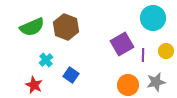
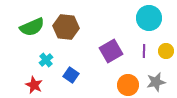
cyan circle: moved 4 px left
brown hexagon: rotated 15 degrees counterclockwise
purple square: moved 11 px left, 7 px down
purple line: moved 1 px right, 4 px up
